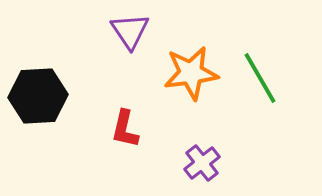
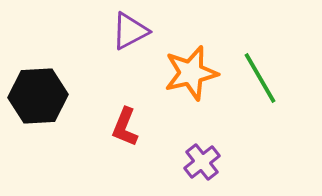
purple triangle: rotated 36 degrees clockwise
orange star: rotated 6 degrees counterclockwise
red L-shape: moved 2 px up; rotated 9 degrees clockwise
purple cross: moved 1 px up
